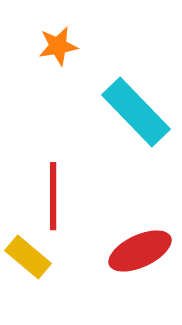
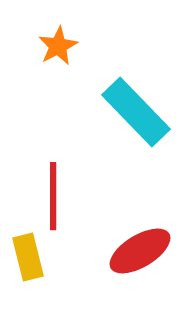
orange star: rotated 18 degrees counterclockwise
red ellipse: rotated 6 degrees counterclockwise
yellow rectangle: rotated 36 degrees clockwise
